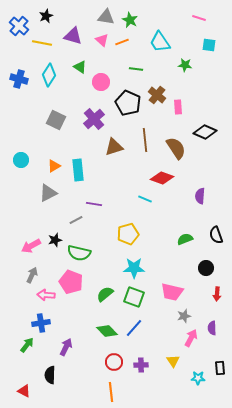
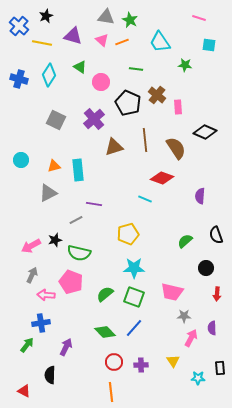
orange triangle at (54, 166): rotated 16 degrees clockwise
green semicircle at (185, 239): moved 2 px down; rotated 21 degrees counterclockwise
gray star at (184, 316): rotated 16 degrees clockwise
green diamond at (107, 331): moved 2 px left, 1 px down
